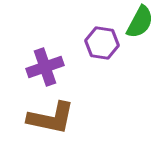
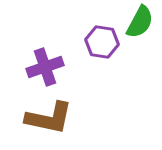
purple hexagon: moved 1 px up
brown L-shape: moved 2 px left
